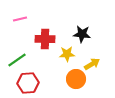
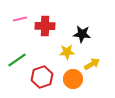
red cross: moved 13 px up
yellow star: moved 2 px up
orange circle: moved 3 px left
red hexagon: moved 14 px right, 6 px up; rotated 15 degrees counterclockwise
